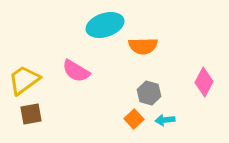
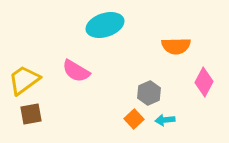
orange semicircle: moved 33 px right
gray hexagon: rotated 20 degrees clockwise
